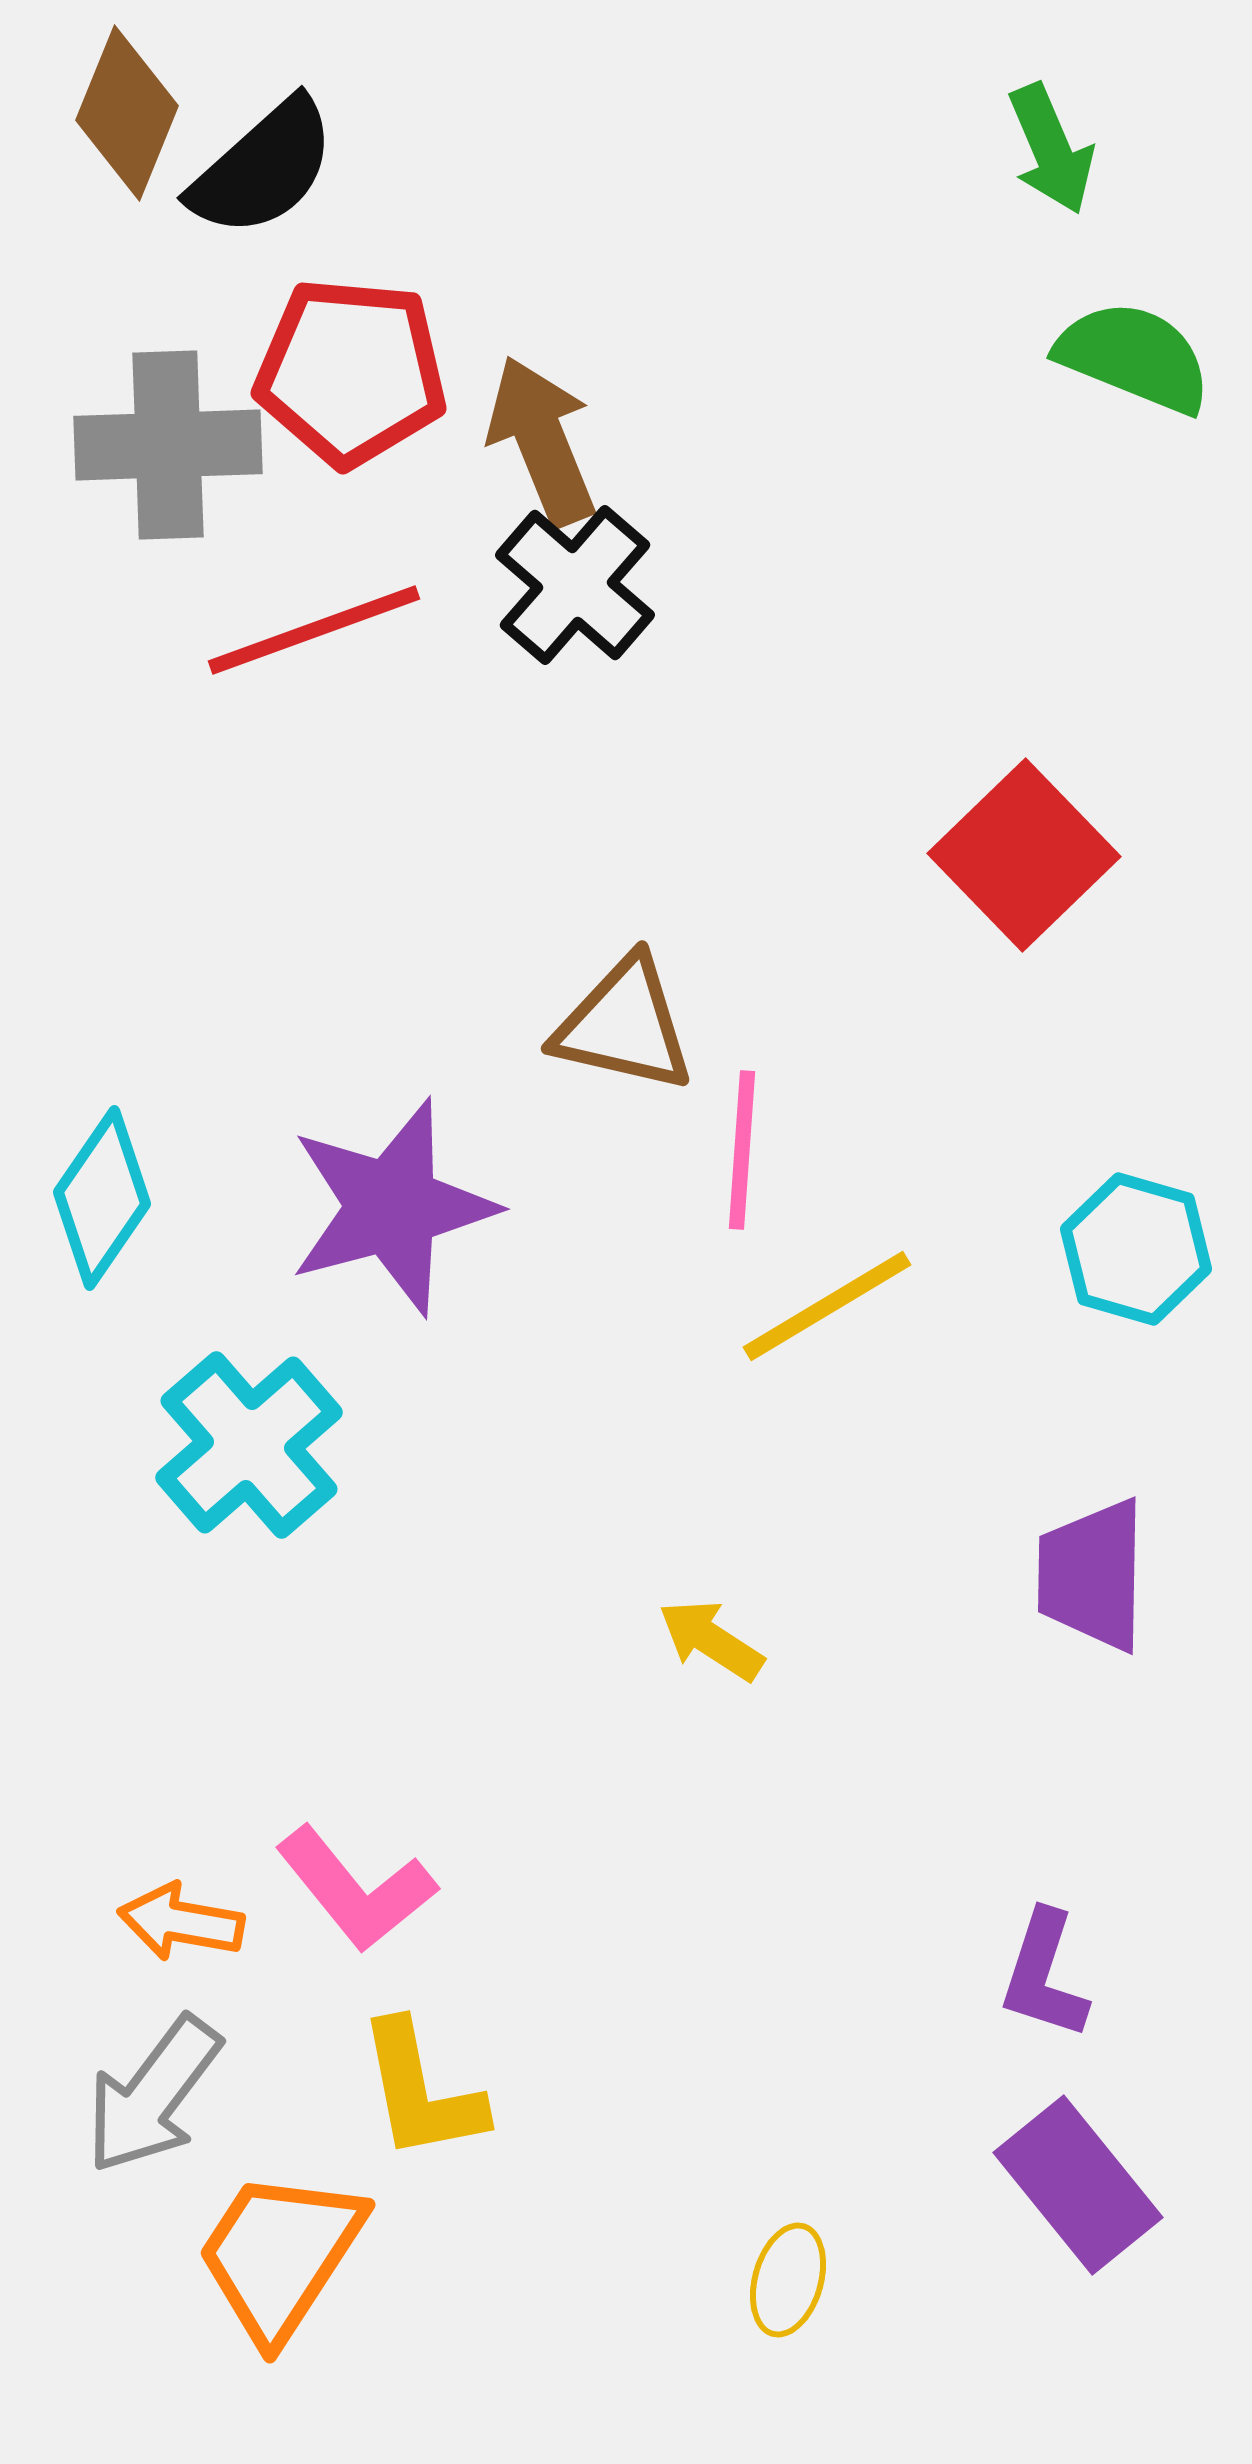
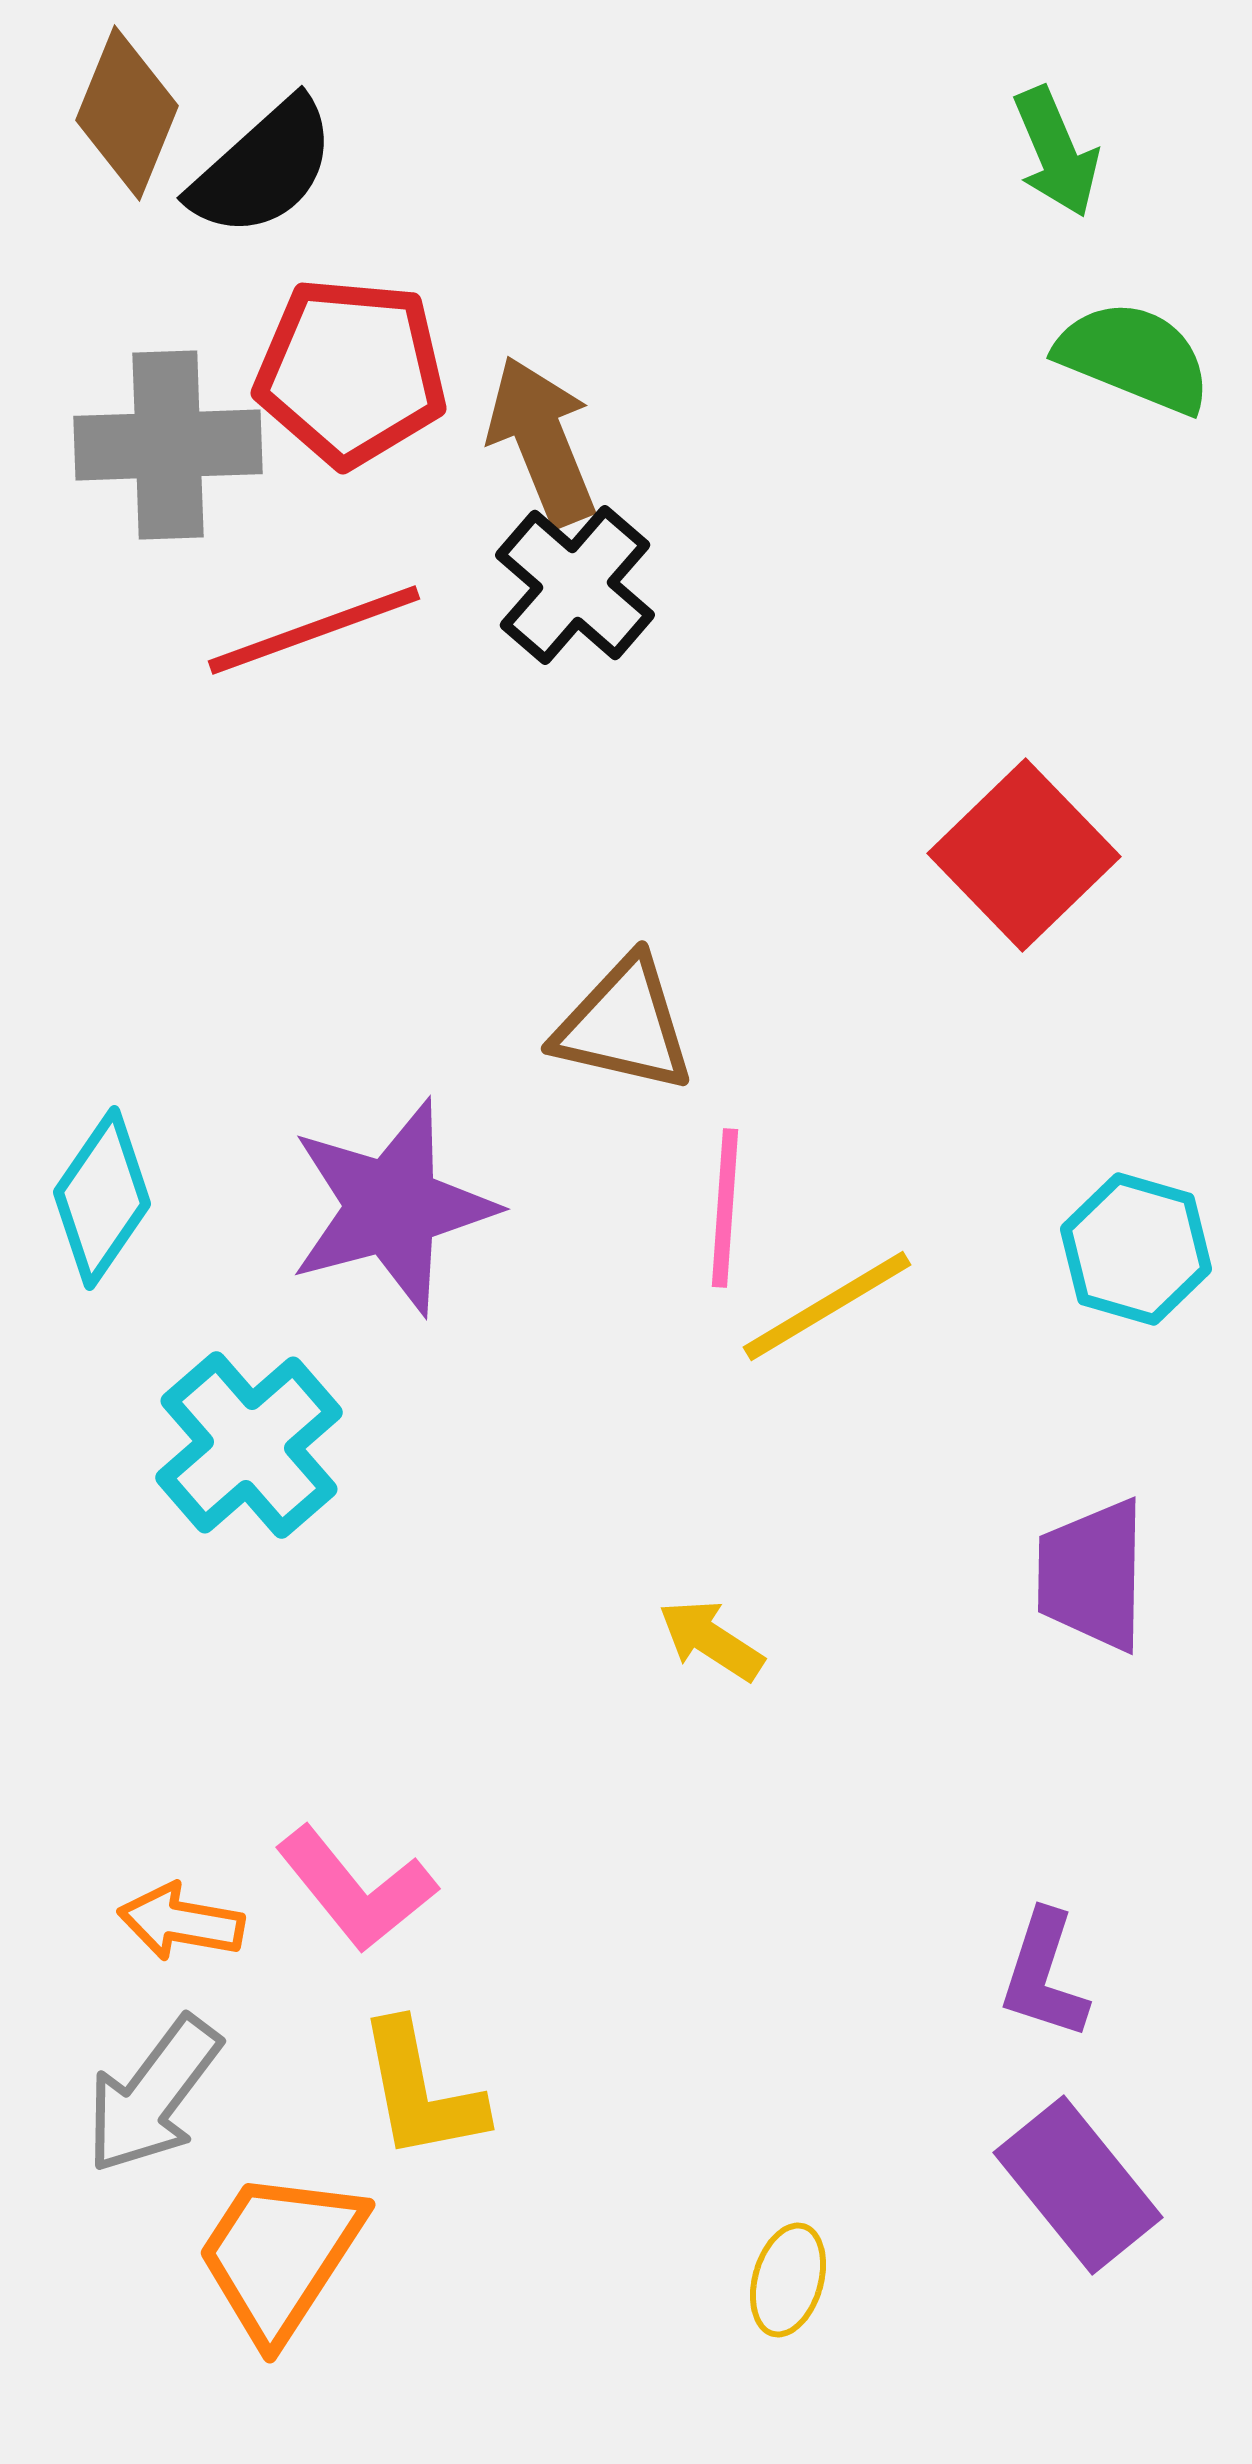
green arrow: moved 5 px right, 3 px down
pink line: moved 17 px left, 58 px down
